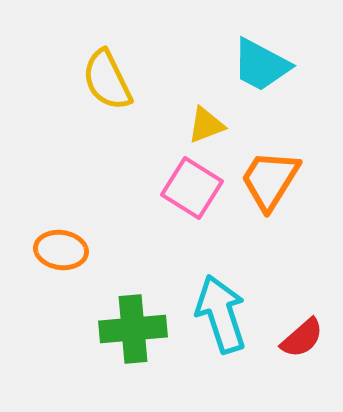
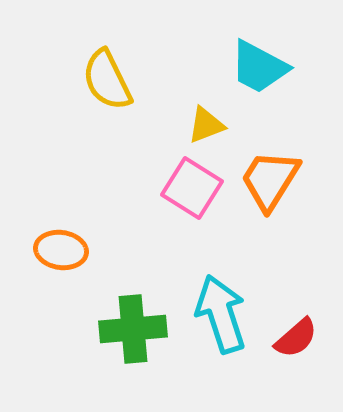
cyan trapezoid: moved 2 px left, 2 px down
red semicircle: moved 6 px left
